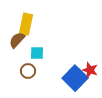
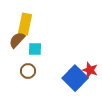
yellow rectangle: moved 1 px left
cyan square: moved 2 px left, 4 px up
